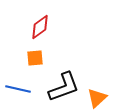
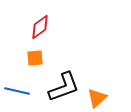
blue line: moved 1 px left, 2 px down
